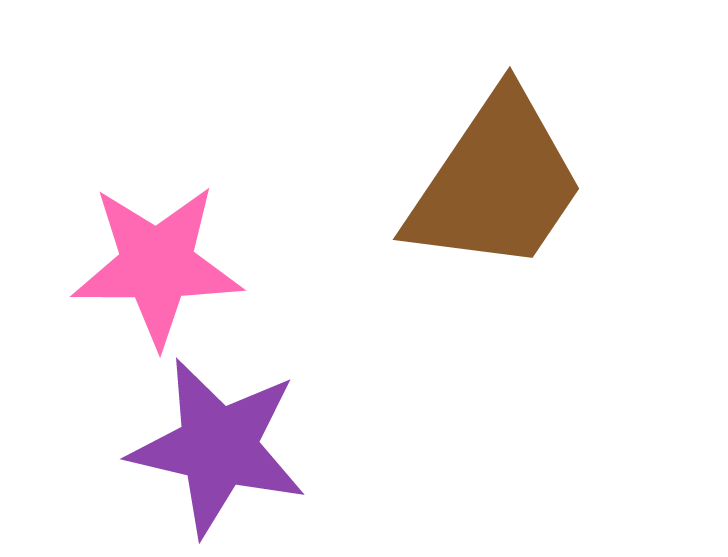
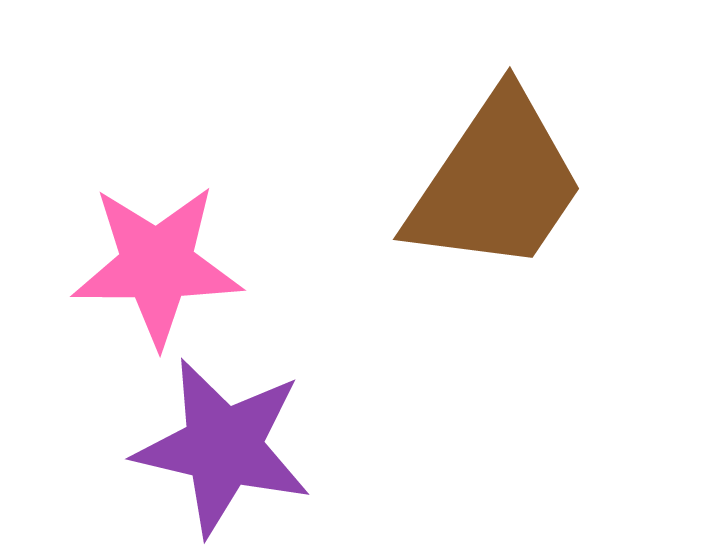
purple star: moved 5 px right
